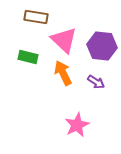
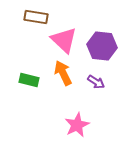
green rectangle: moved 1 px right, 23 px down
